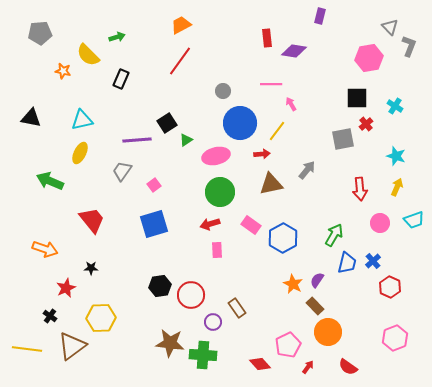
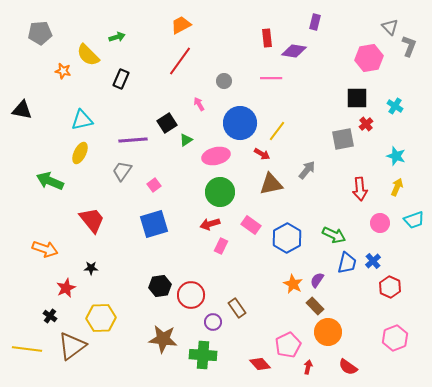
purple rectangle at (320, 16): moved 5 px left, 6 px down
pink line at (271, 84): moved 6 px up
gray circle at (223, 91): moved 1 px right, 10 px up
pink arrow at (291, 104): moved 92 px left
black triangle at (31, 118): moved 9 px left, 8 px up
purple line at (137, 140): moved 4 px left
red arrow at (262, 154): rotated 35 degrees clockwise
green arrow at (334, 235): rotated 85 degrees clockwise
blue hexagon at (283, 238): moved 4 px right
pink rectangle at (217, 250): moved 4 px right, 4 px up; rotated 28 degrees clockwise
brown star at (170, 343): moved 7 px left, 4 px up
red arrow at (308, 367): rotated 24 degrees counterclockwise
